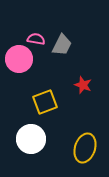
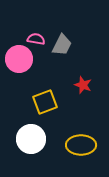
yellow ellipse: moved 4 px left, 3 px up; rotated 72 degrees clockwise
